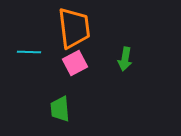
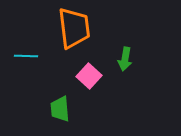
cyan line: moved 3 px left, 4 px down
pink square: moved 14 px right, 13 px down; rotated 20 degrees counterclockwise
